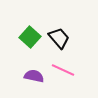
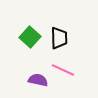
black trapezoid: rotated 40 degrees clockwise
purple semicircle: moved 4 px right, 4 px down
